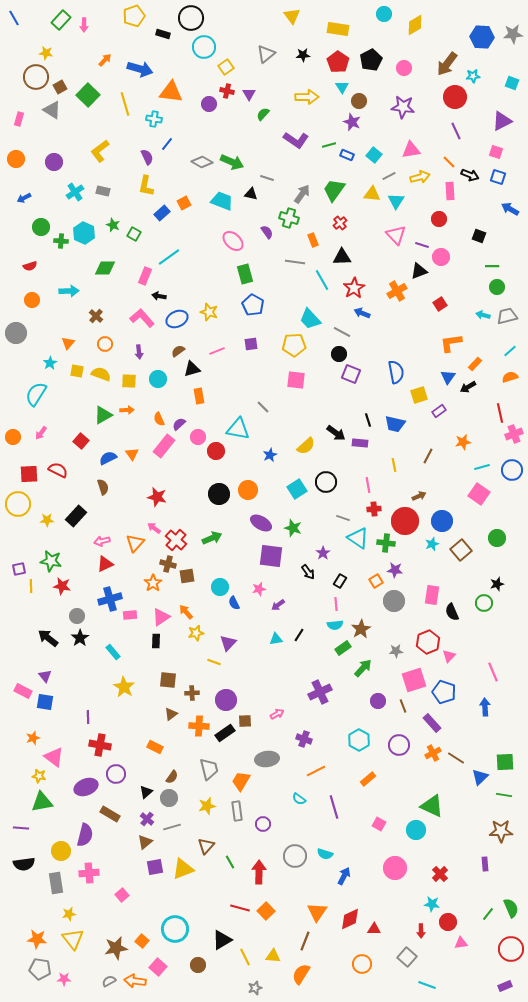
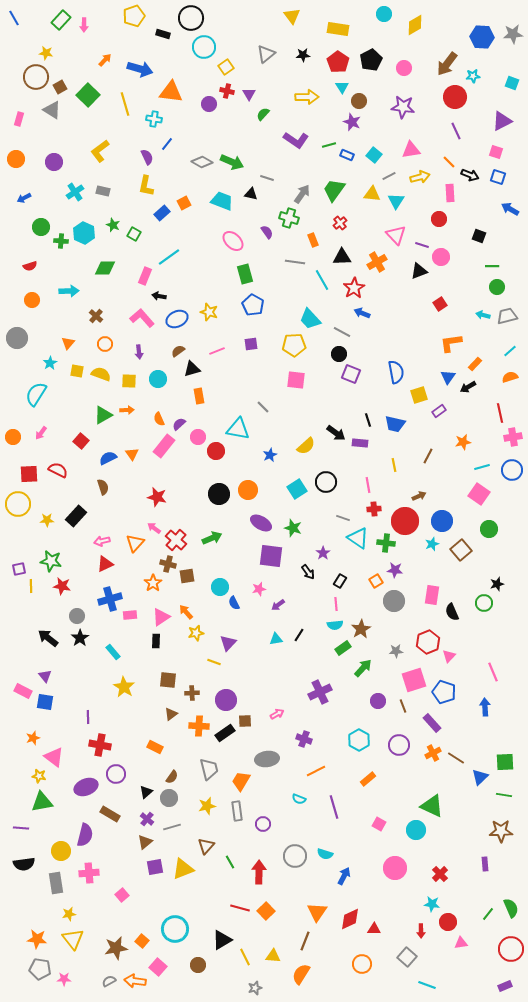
pink rectangle at (450, 191): moved 2 px down
orange cross at (397, 291): moved 20 px left, 29 px up
gray circle at (16, 333): moved 1 px right, 5 px down
pink cross at (514, 434): moved 1 px left, 3 px down; rotated 12 degrees clockwise
green circle at (497, 538): moved 8 px left, 9 px up
cyan semicircle at (299, 799): rotated 16 degrees counterclockwise
